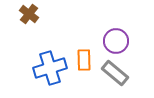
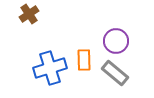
brown cross: rotated 18 degrees clockwise
